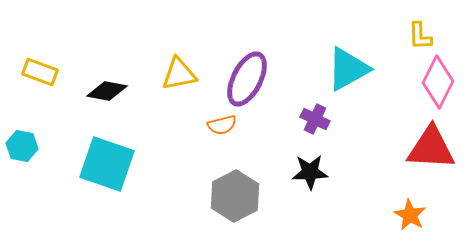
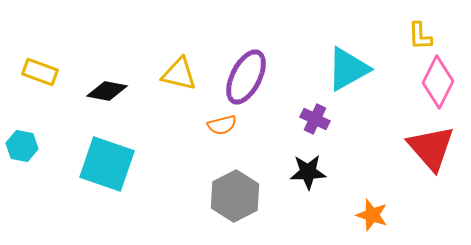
yellow triangle: rotated 24 degrees clockwise
purple ellipse: moved 1 px left, 2 px up
red triangle: rotated 46 degrees clockwise
black star: moved 2 px left
orange star: moved 38 px left; rotated 12 degrees counterclockwise
